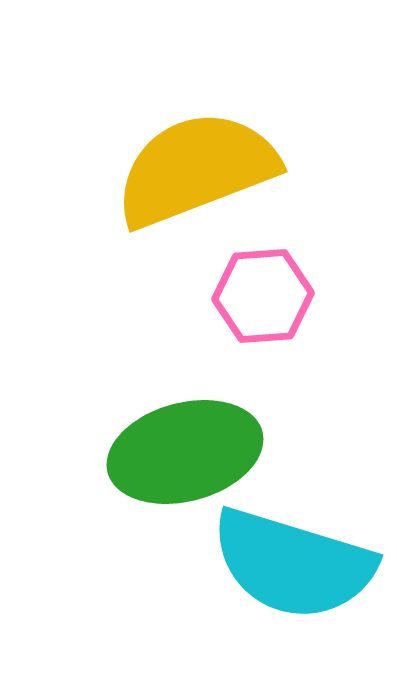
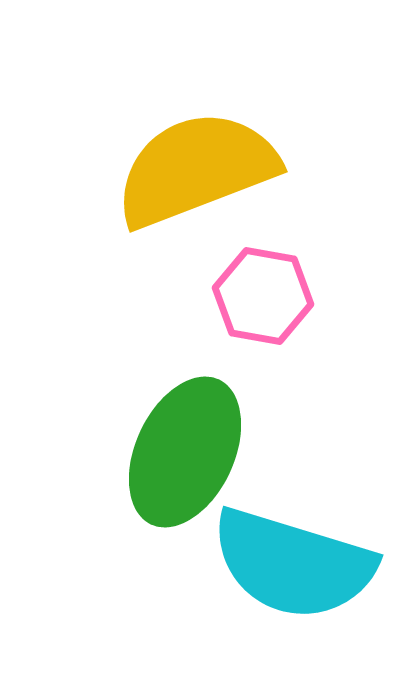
pink hexagon: rotated 14 degrees clockwise
green ellipse: rotated 50 degrees counterclockwise
